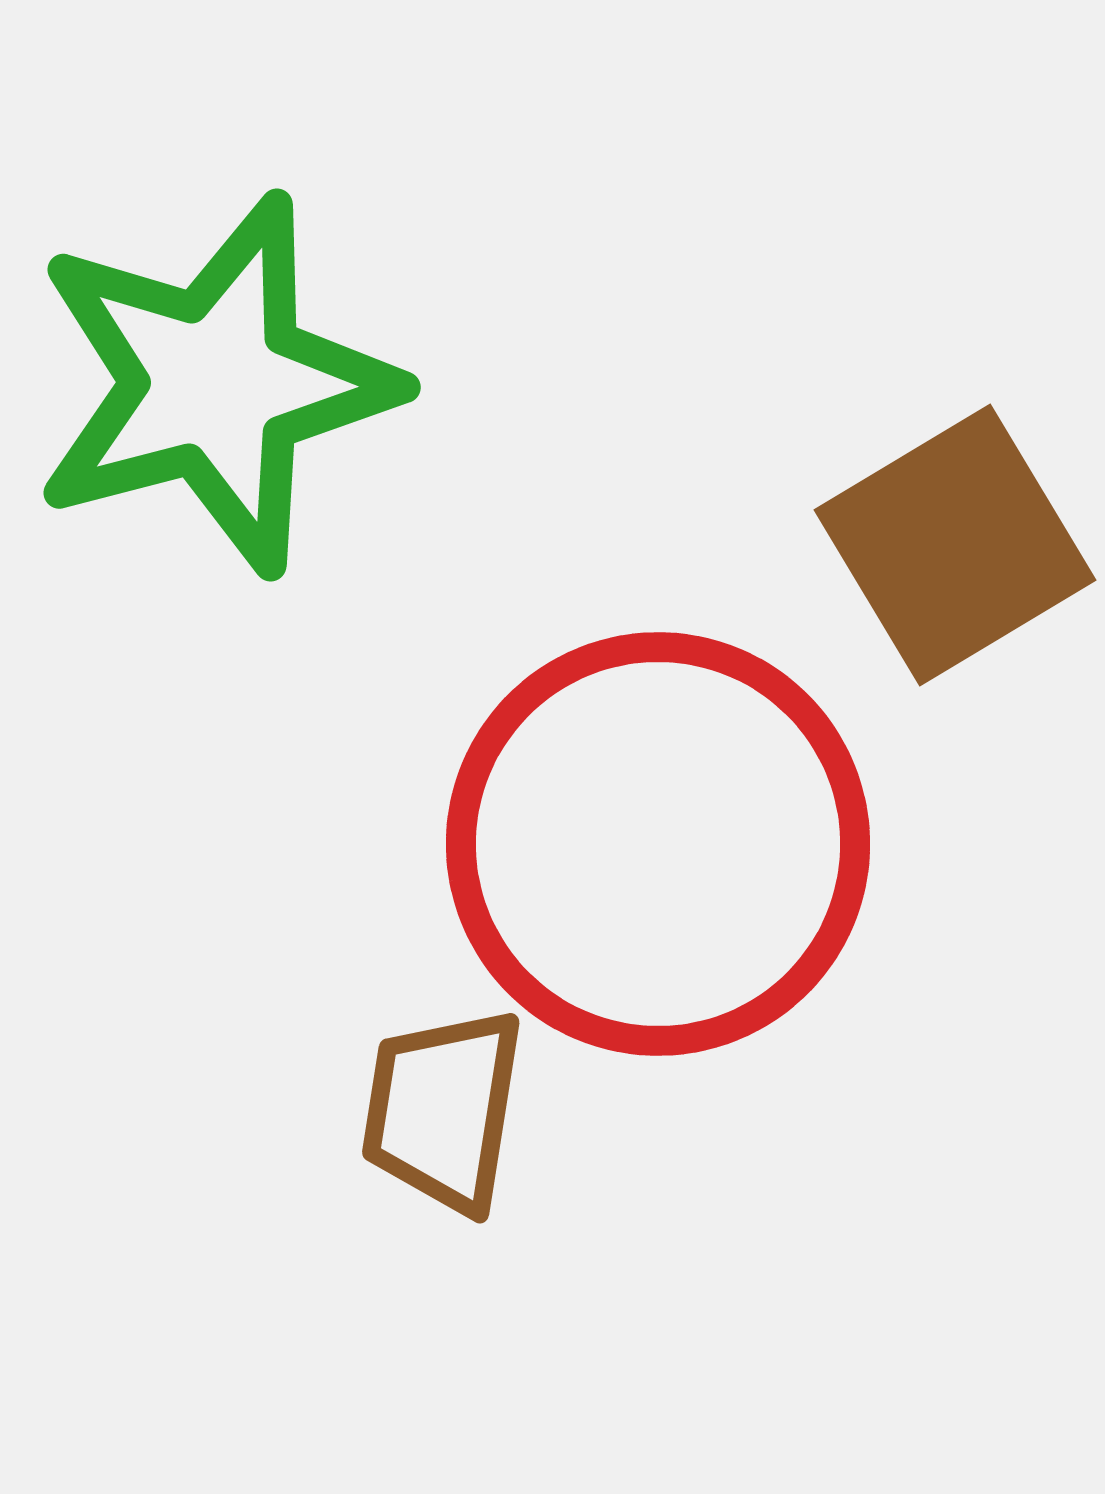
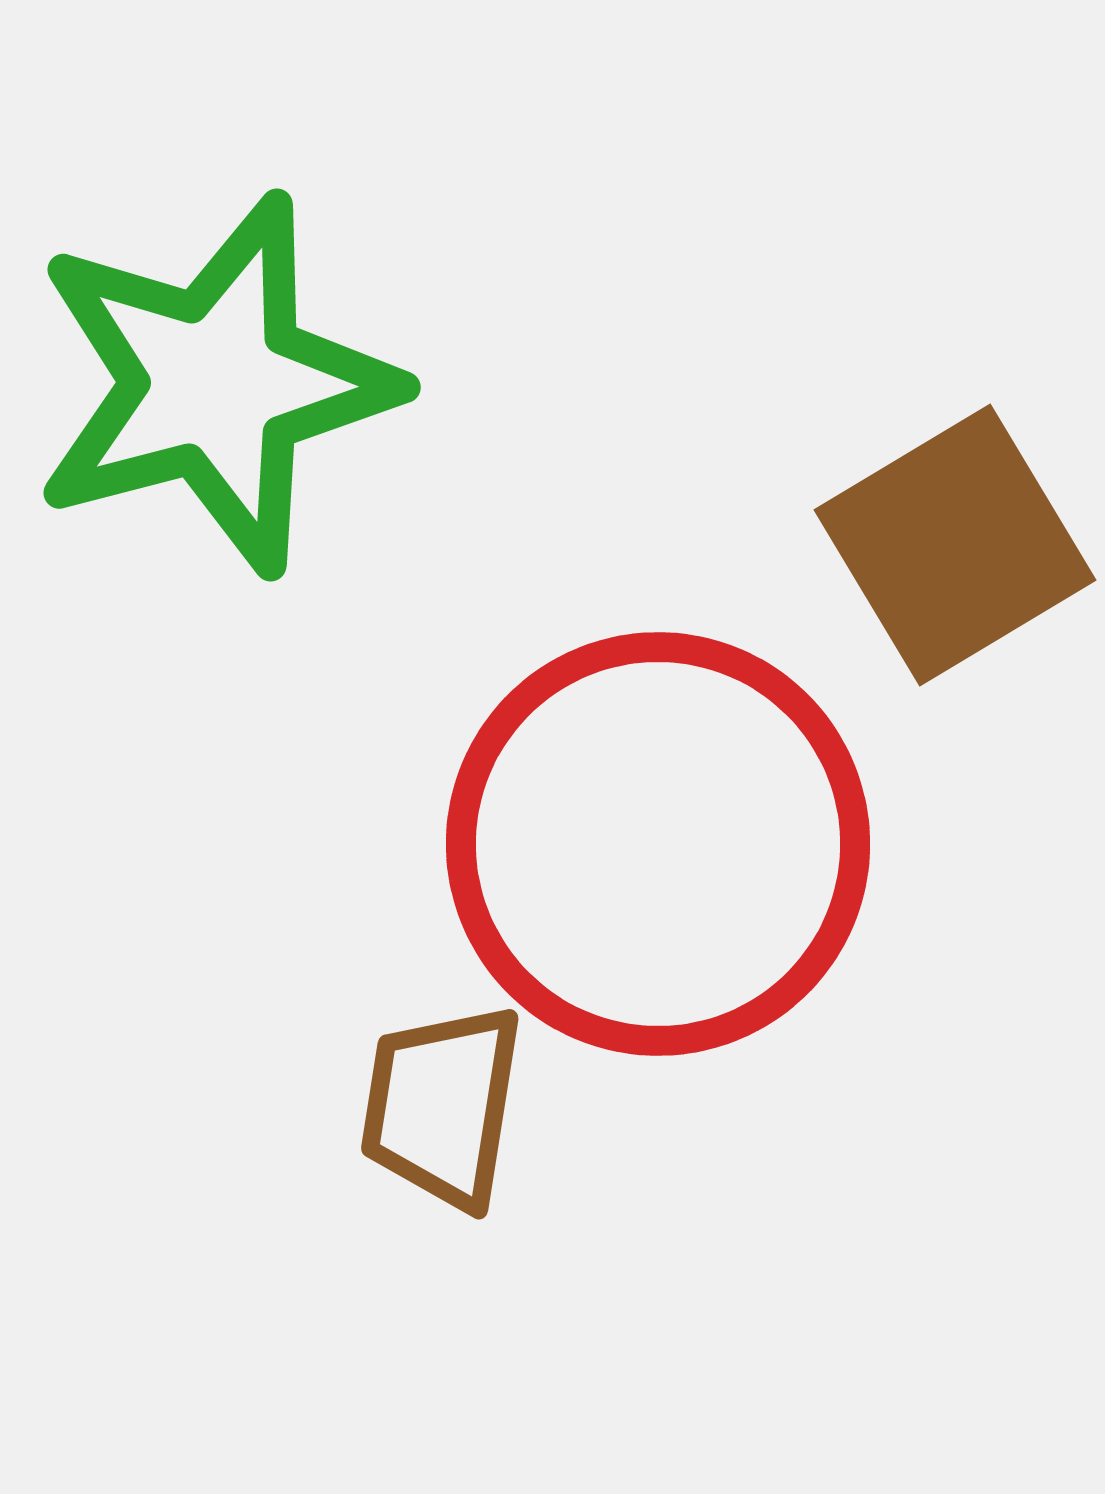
brown trapezoid: moved 1 px left, 4 px up
